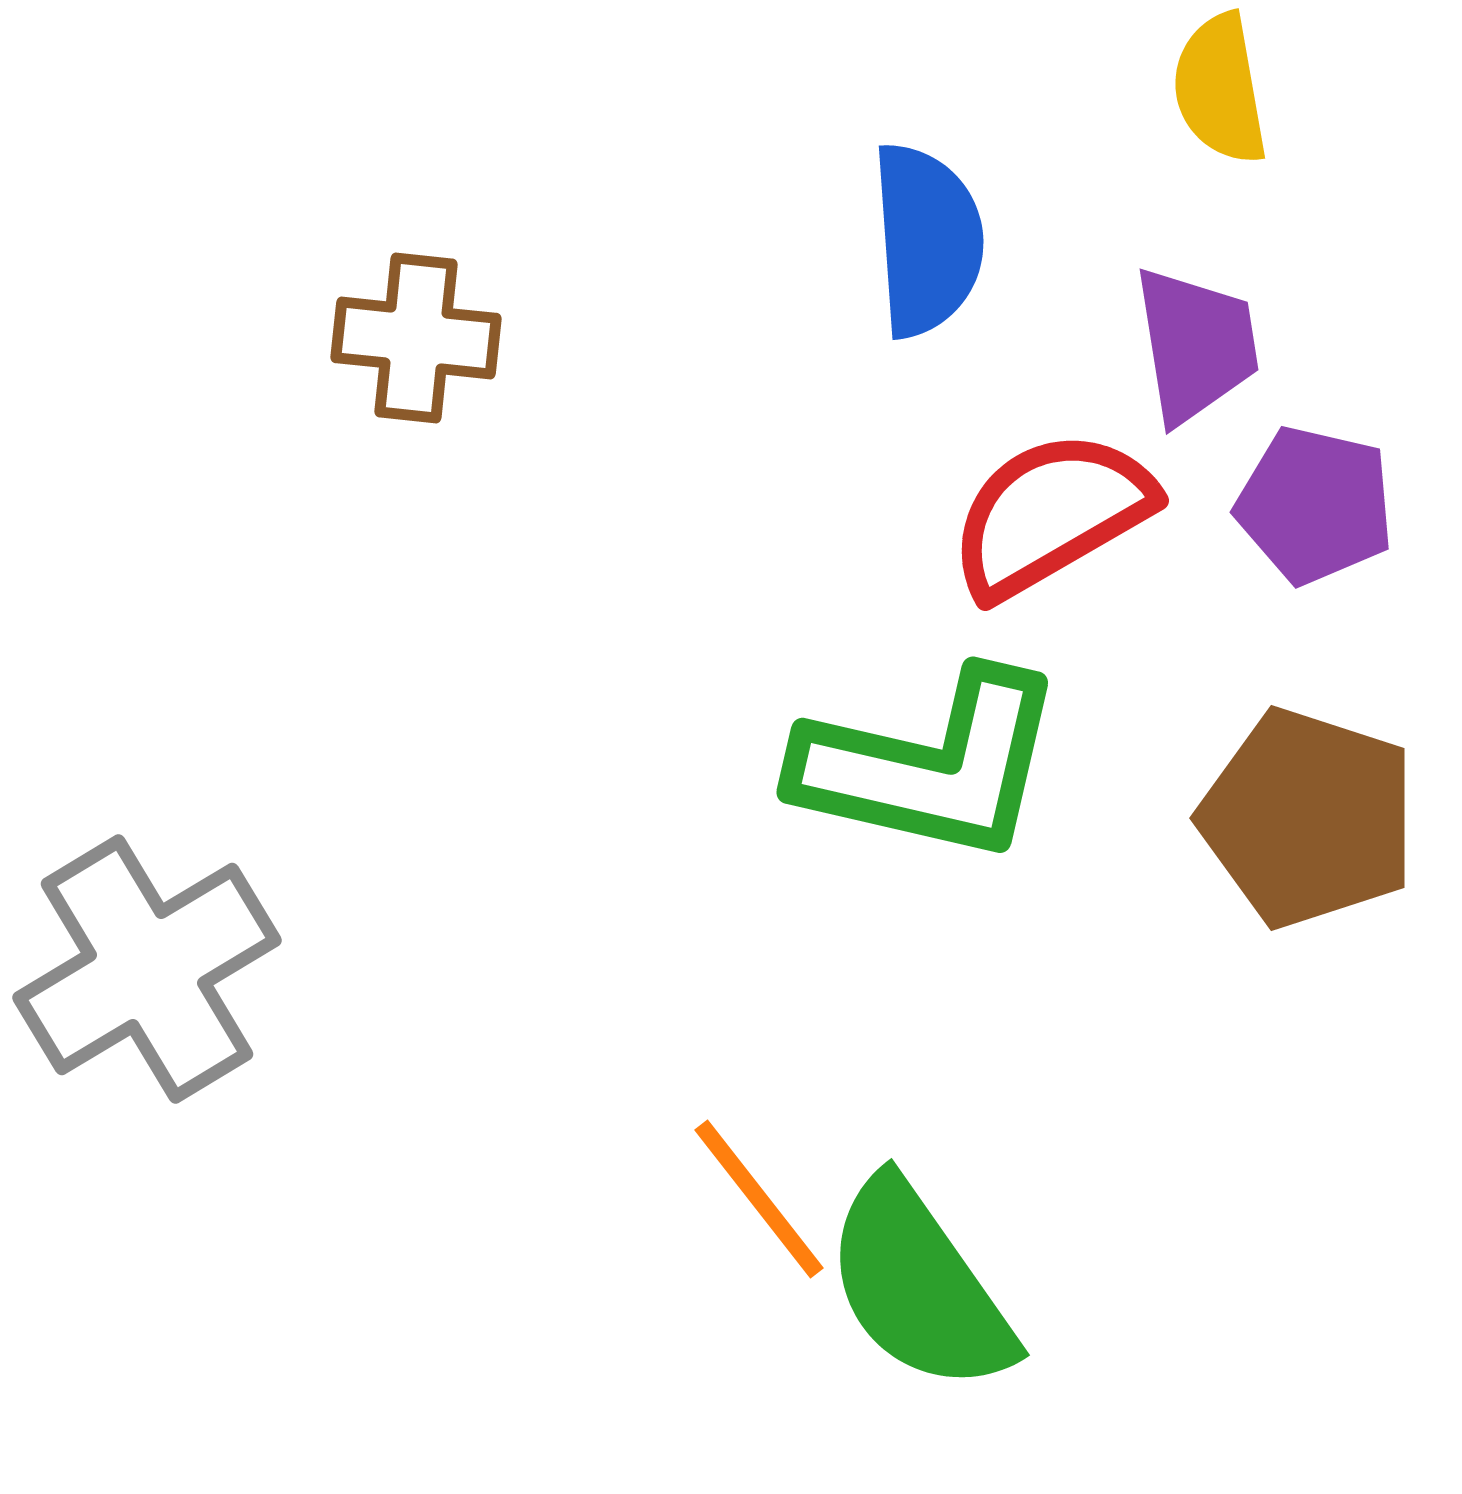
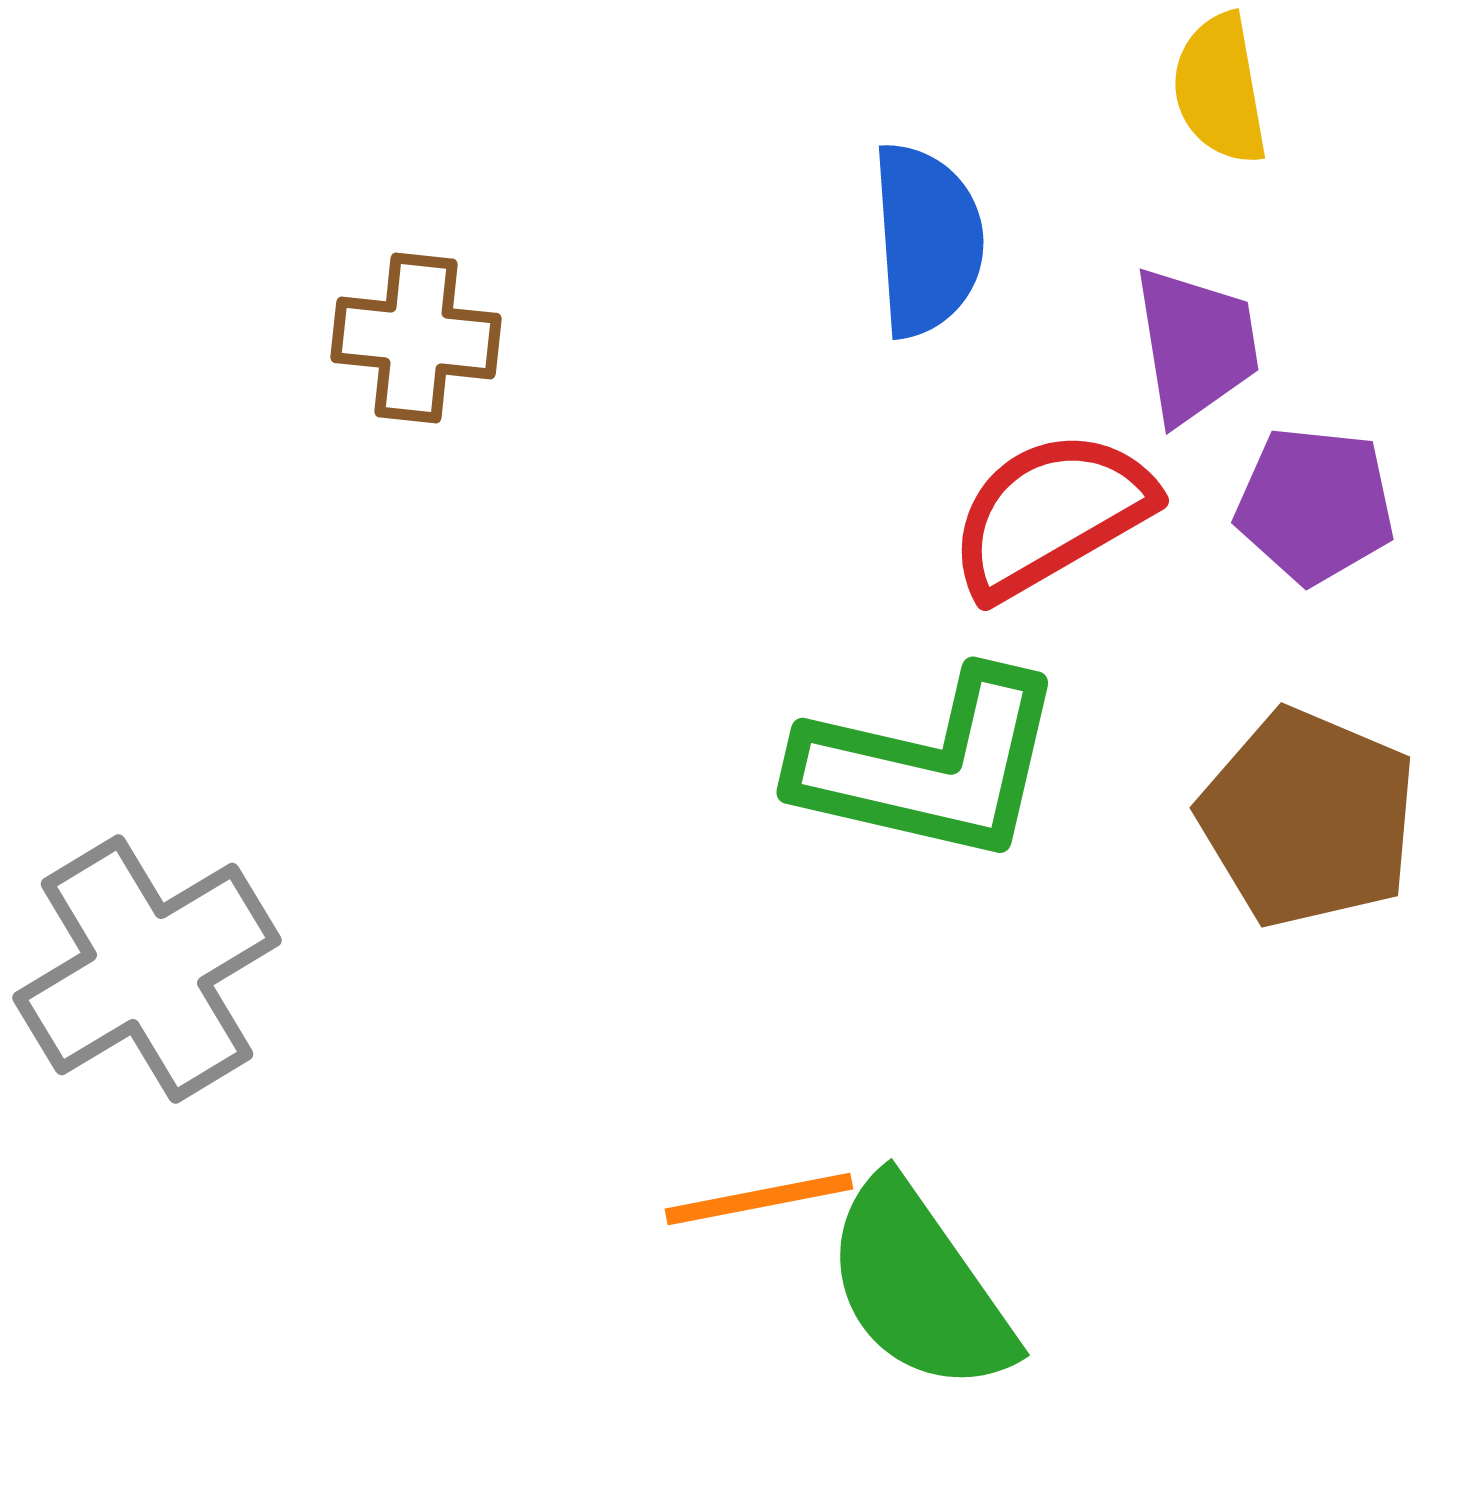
purple pentagon: rotated 7 degrees counterclockwise
brown pentagon: rotated 5 degrees clockwise
orange line: rotated 63 degrees counterclockwise
